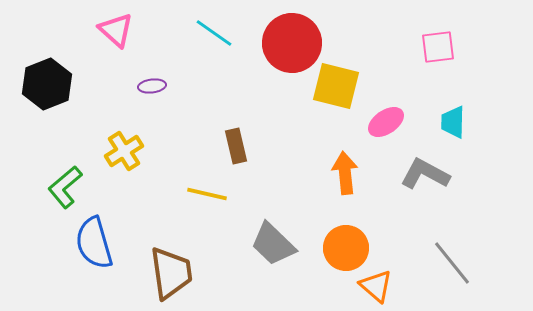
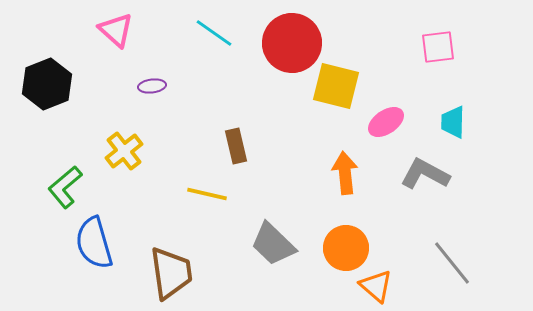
yellow cross: rotated 6 degrees counterclockwise
